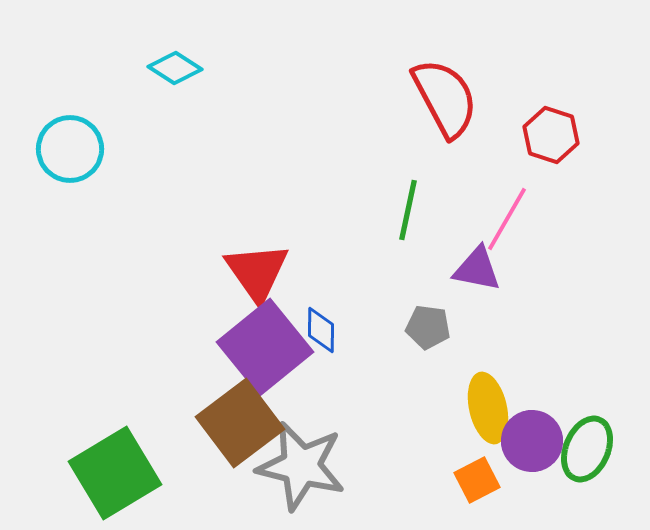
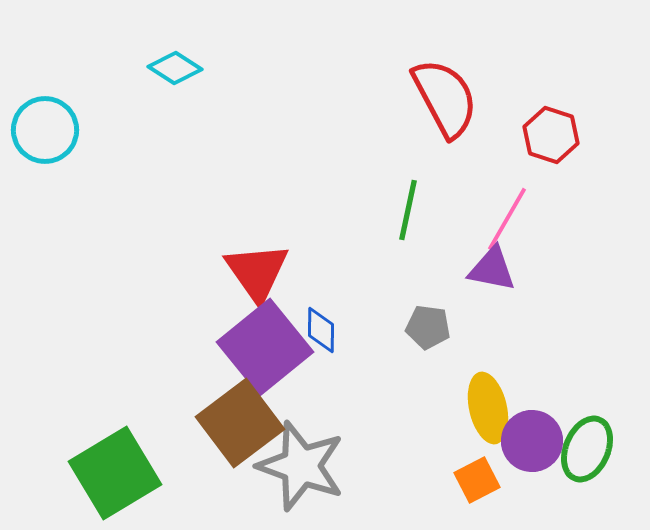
cyan circle: moved 25 px left, 19 px up
purple triangle: moved 15 px right
gray star: rotated 6 degrees clockwise
